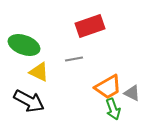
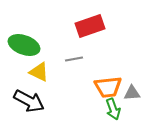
orange trapezoid: rotated 24 degrees clockwise
gray triangle: rotated 30 degrees counterclockwise
